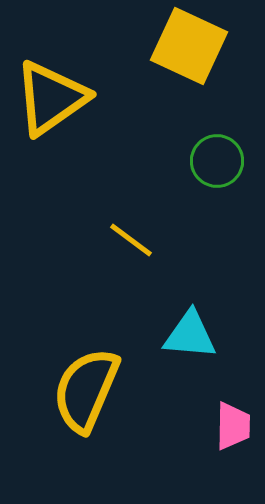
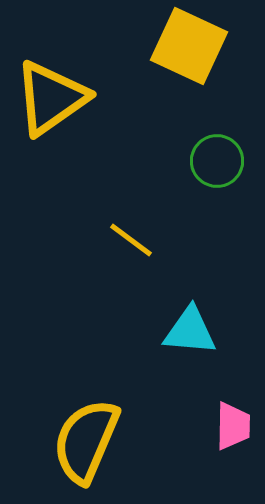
cyan triangle: moved 4 px up
yellow semicircle: moved 51 px down
